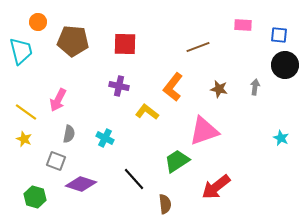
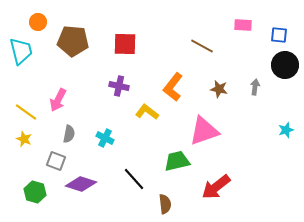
brown line: moved 4 px right, 1 px up; rotated 50 degrees clockwise
cyan star: moved 5 px right, 8 px up; rotated 28 degrees clockwise
green trapezoid: rotated 20 degrees clockwise
green hexagon: moved 5 px up
